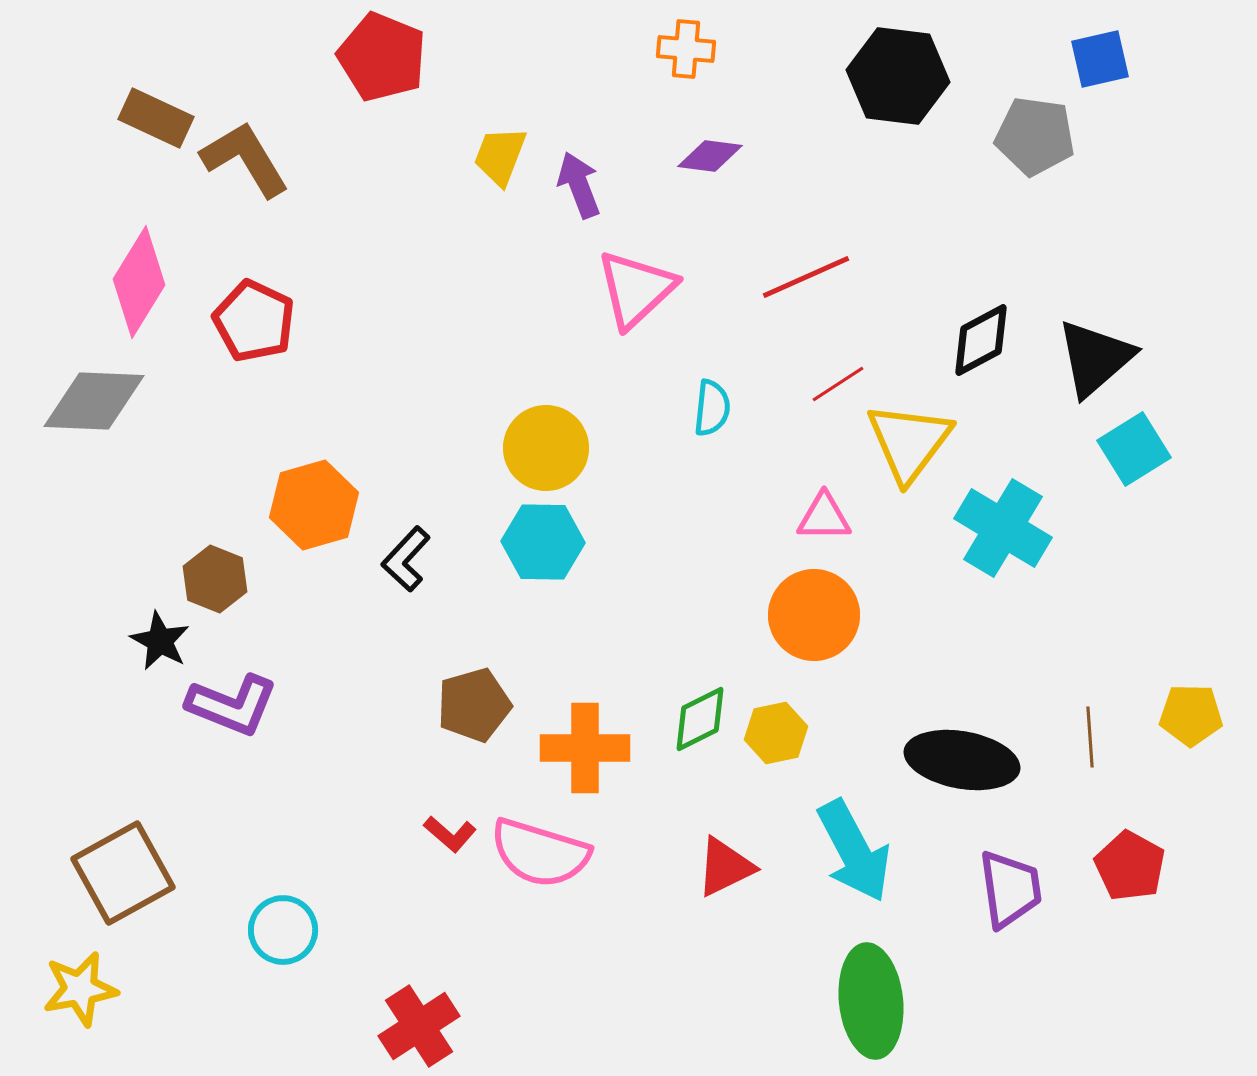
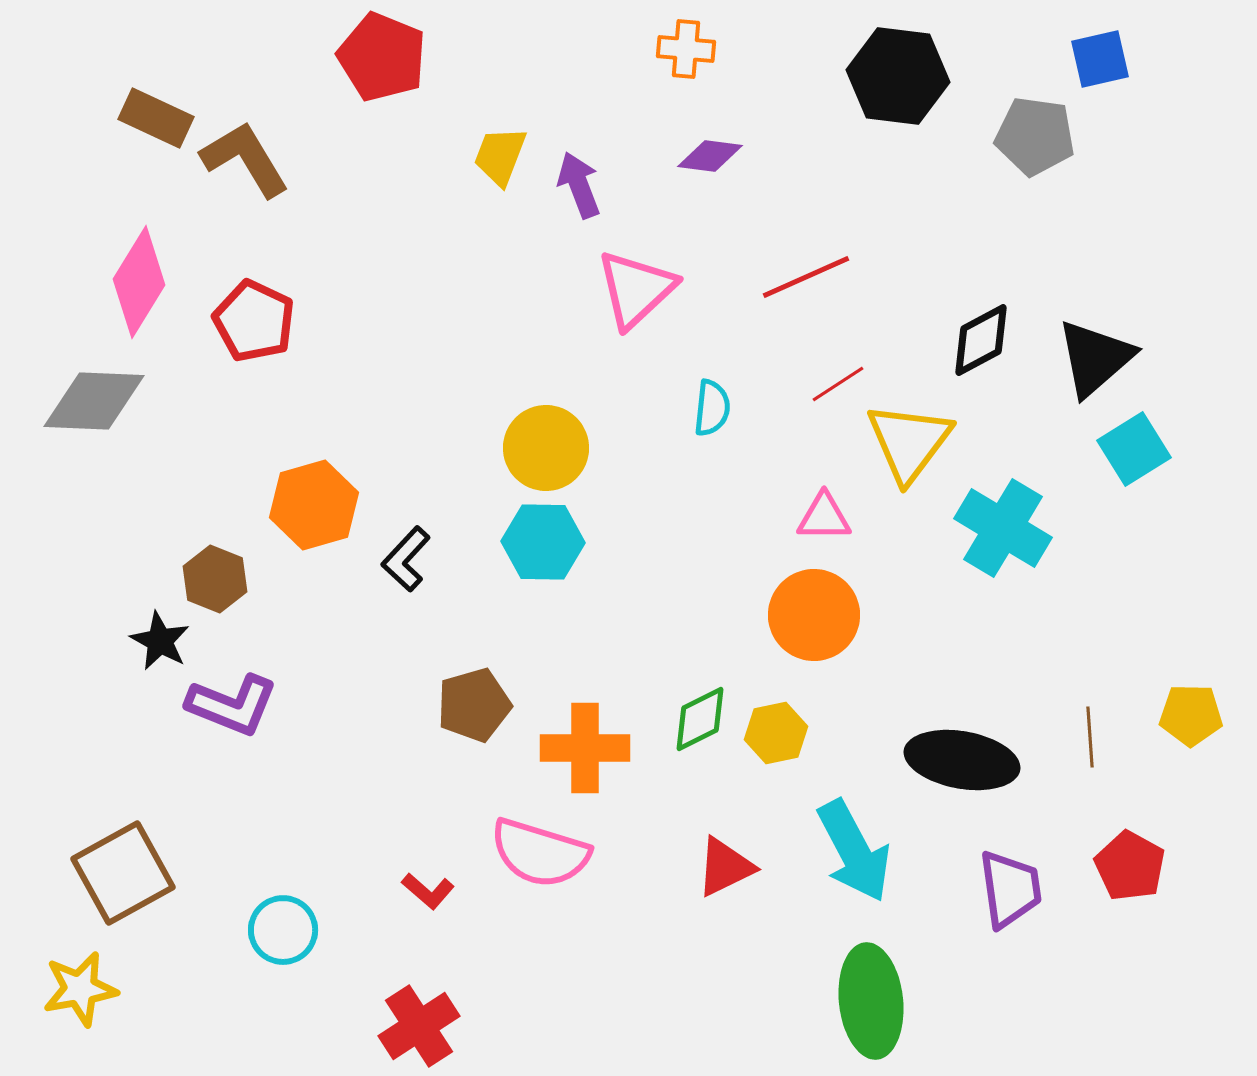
red L-shape at (450, 834): moved 22 px left, 57 px down
